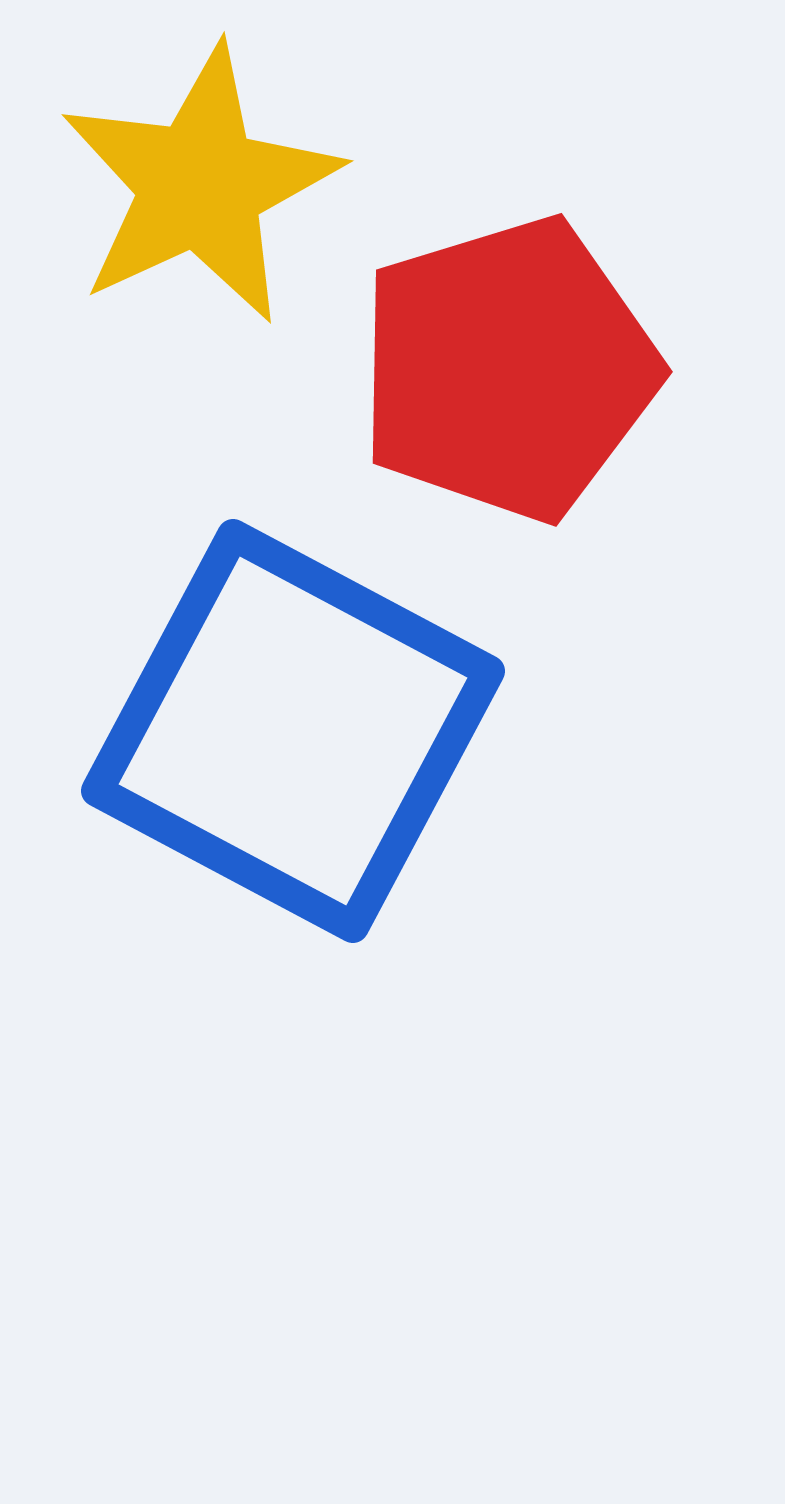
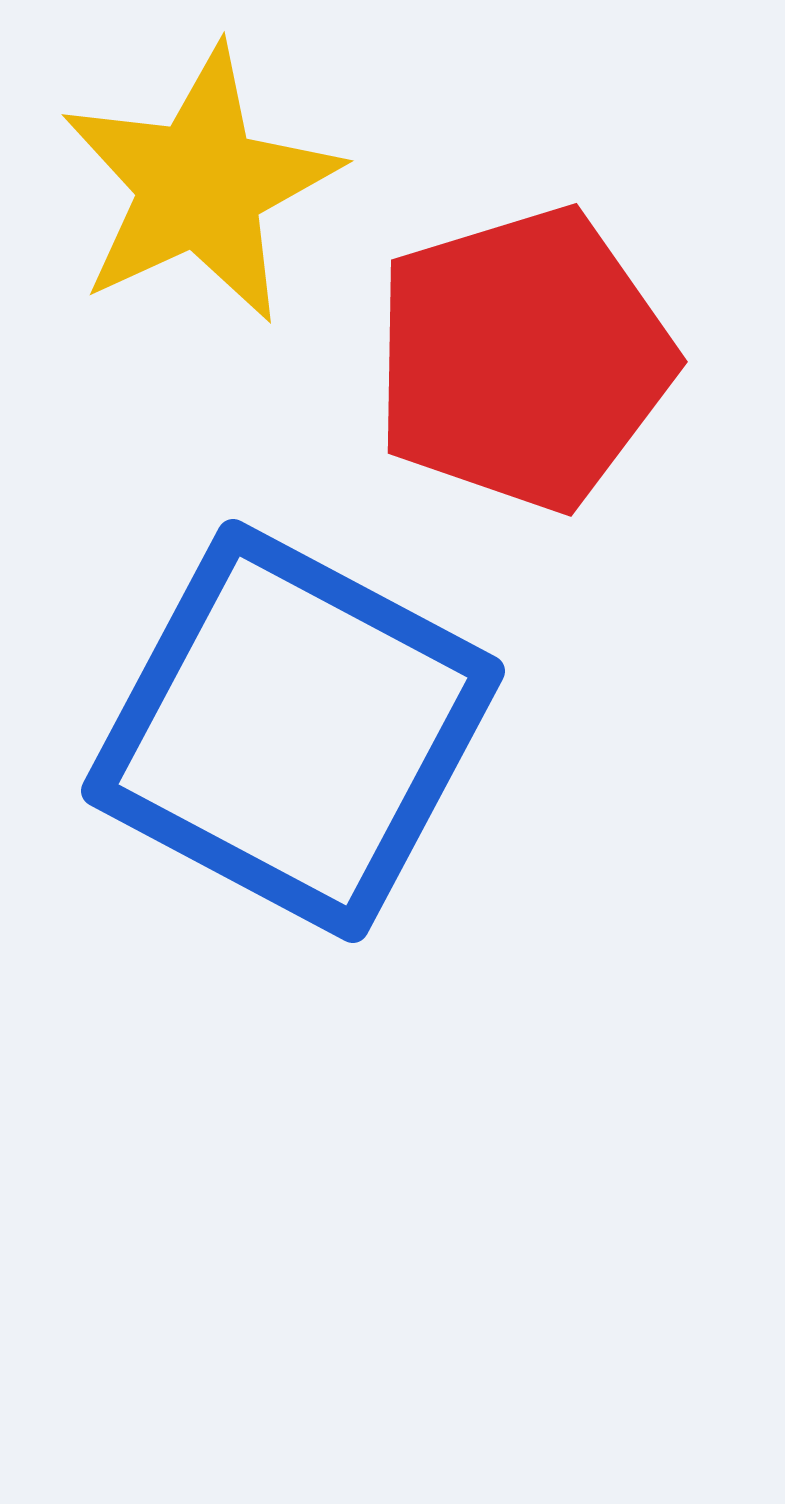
red pentagon: moved 15 px right, 10 px up
